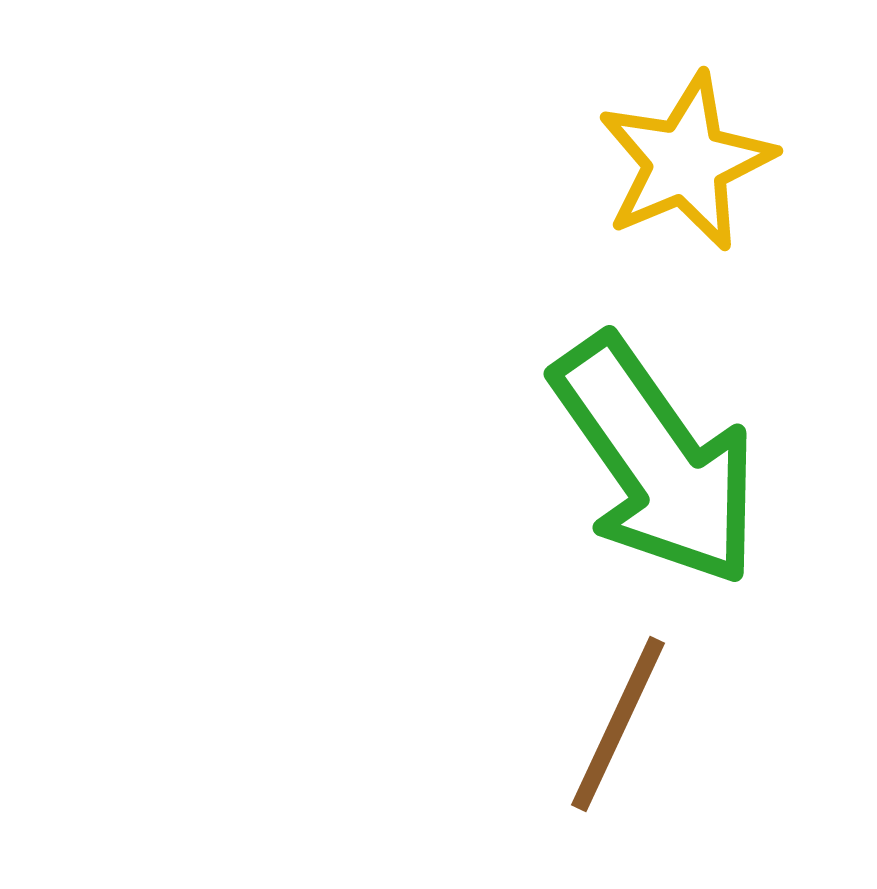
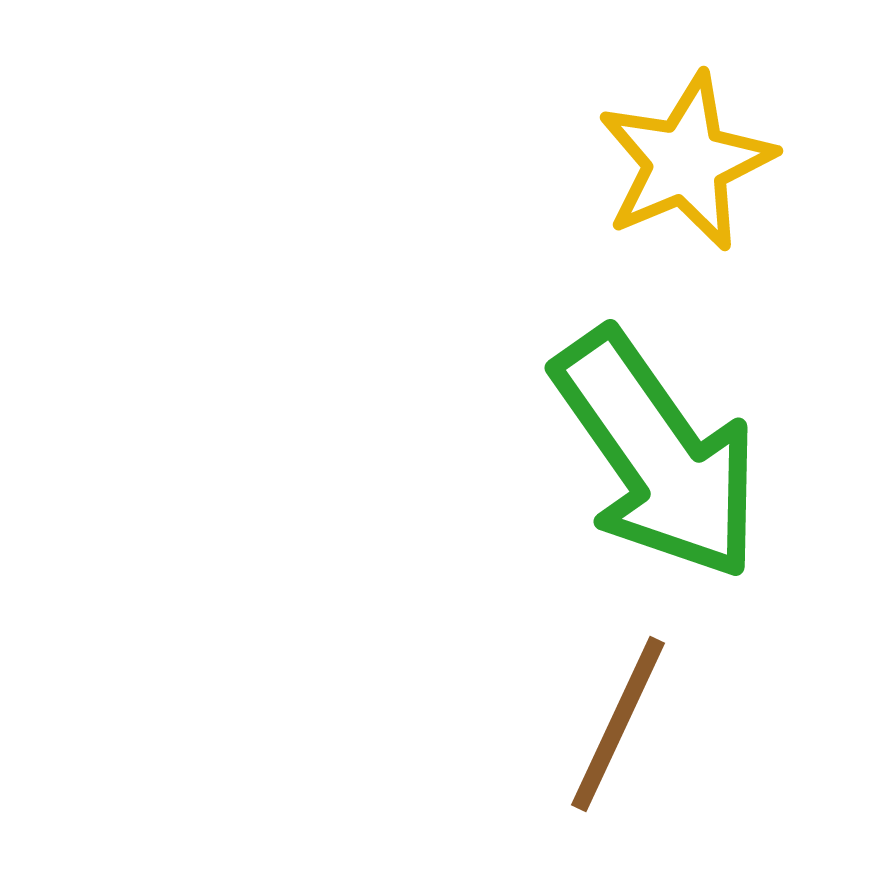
green arrow: moved 1 px right, 6 px up
